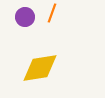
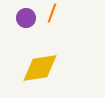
purple circle: moved 1 px right, 1 px down
